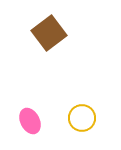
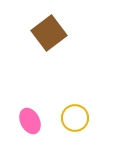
yellow circle: moved 7 px left
